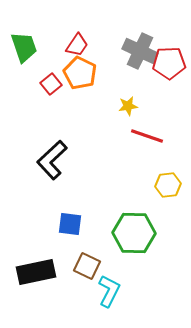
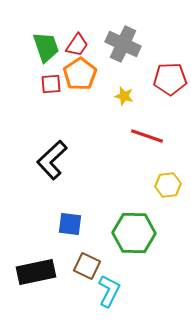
green trapezoid: moved 22 px right
gray cross: moved 17 px left, 7 px up
red pentagon: moved 1 px right, 16 px down
orange pentagon: moved 1 px down; rotated 12 degrees clockwise
red square: rotated 35 degrees clockwise
yellow star: moved 4 px left, 10 px up; rotated 24 degrees clockwise
